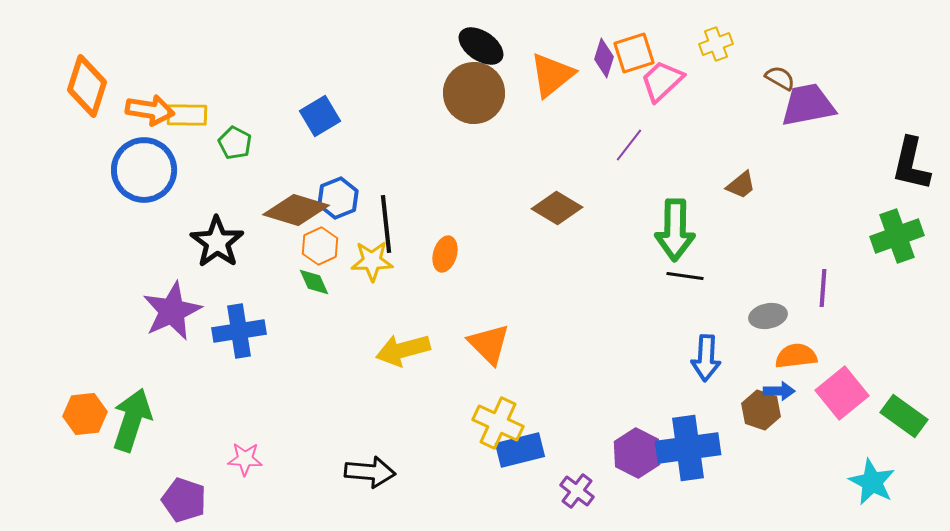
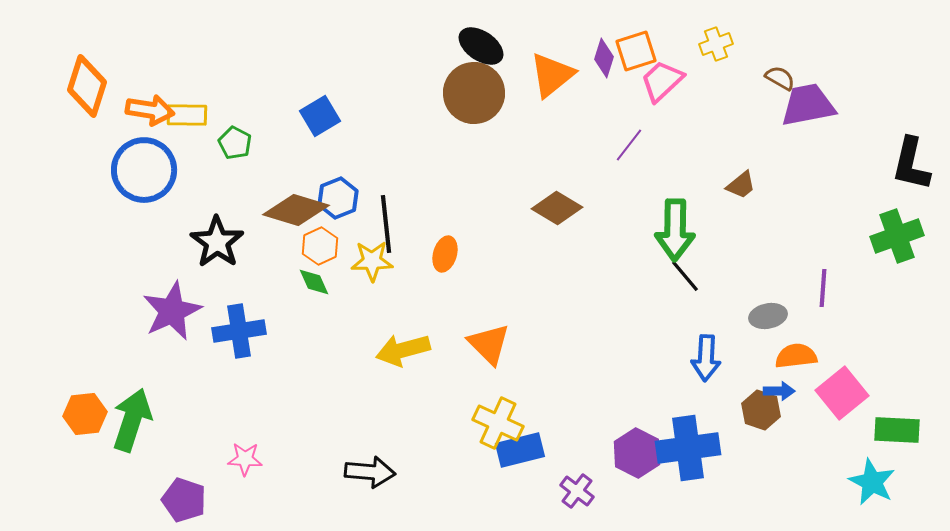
orange square at (634, 53): moved 2 px right, 2 px up
black line at (685, 276): rotated 42 degrees clockwise
green rectangle at (904, 416): moved 7 px left, 14 px down; rotated 33 degrees counterclockwise
